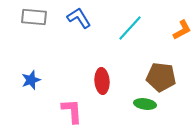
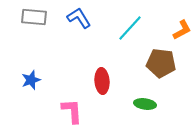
brown pentagon: moved 14 px up
